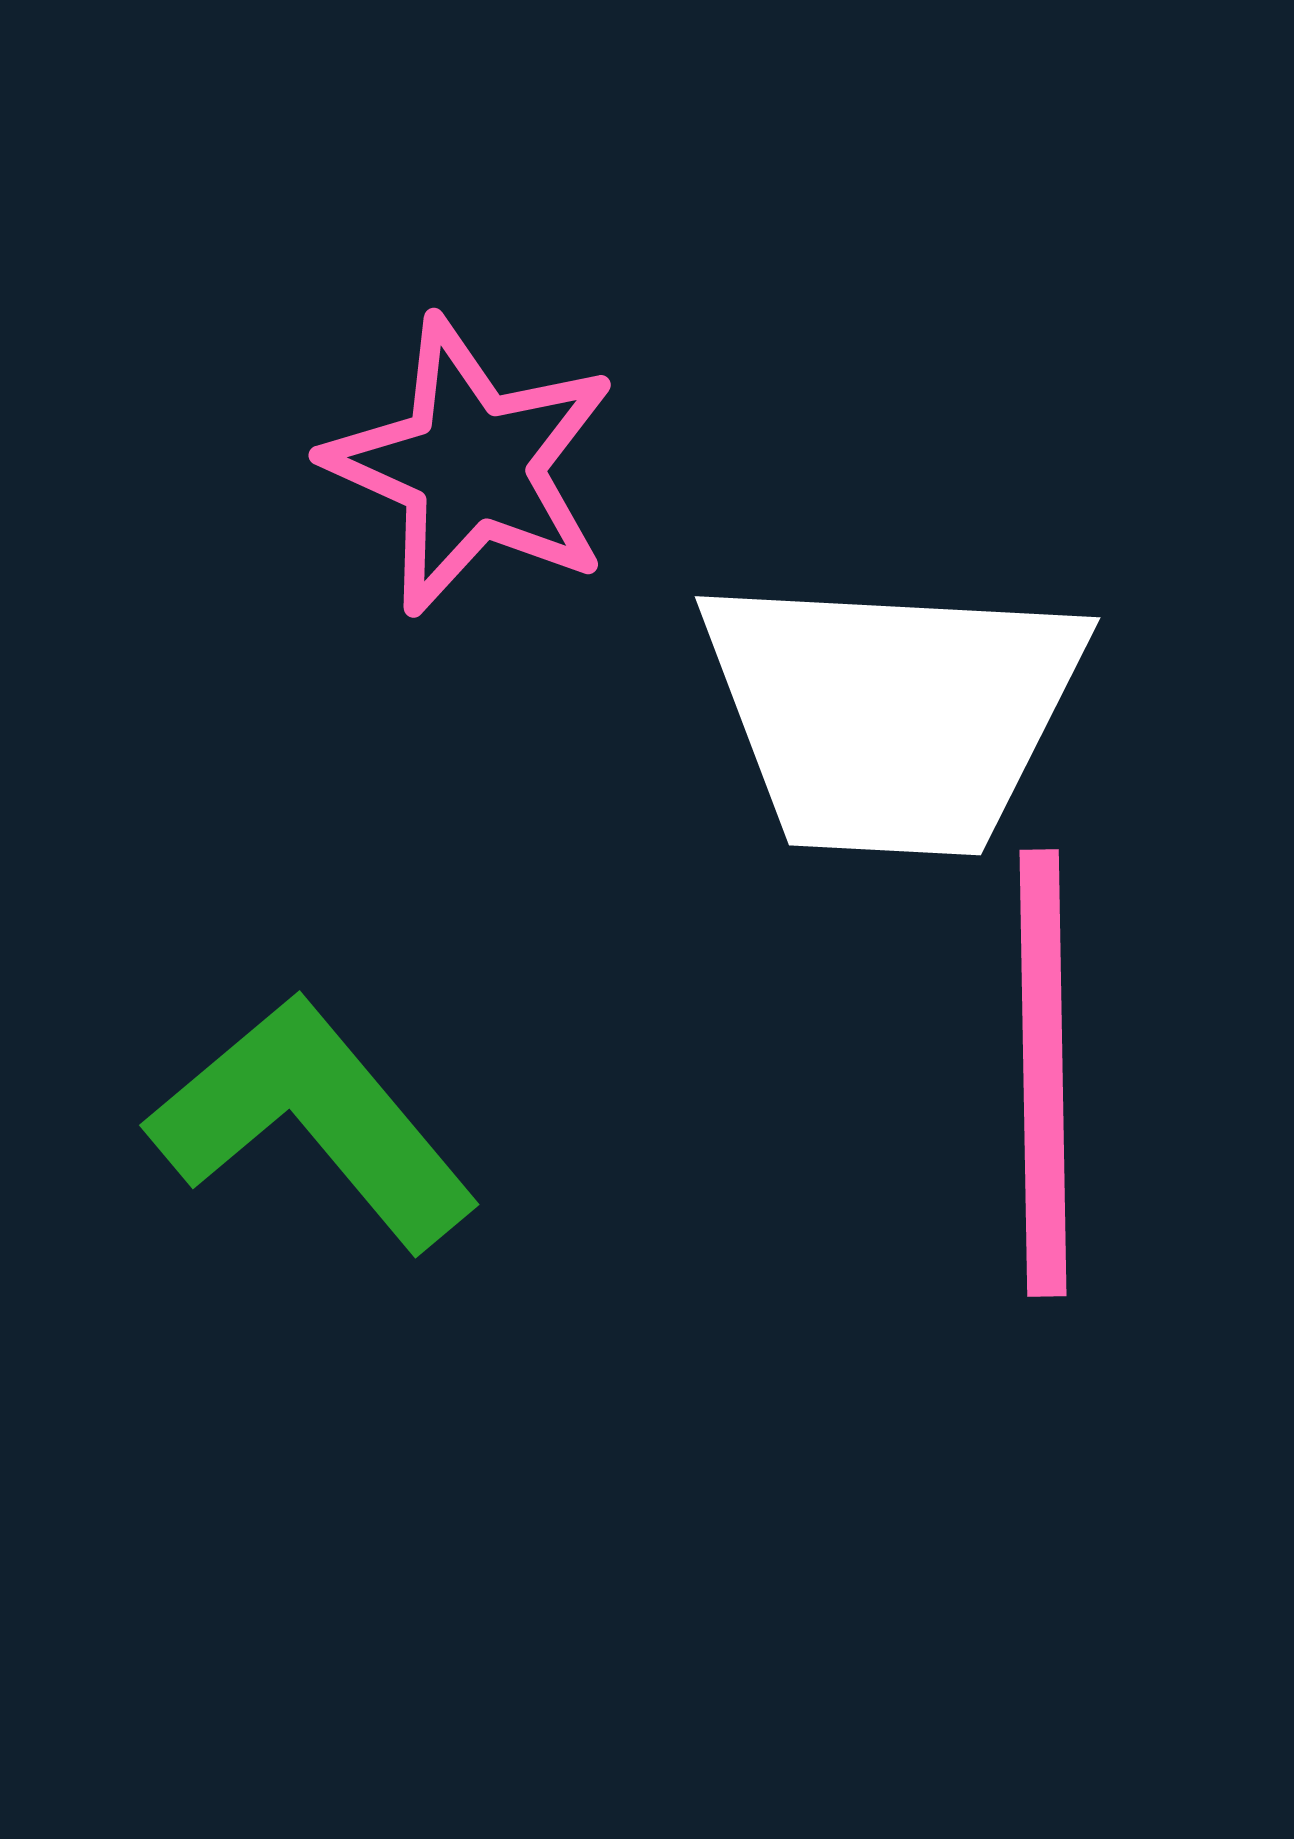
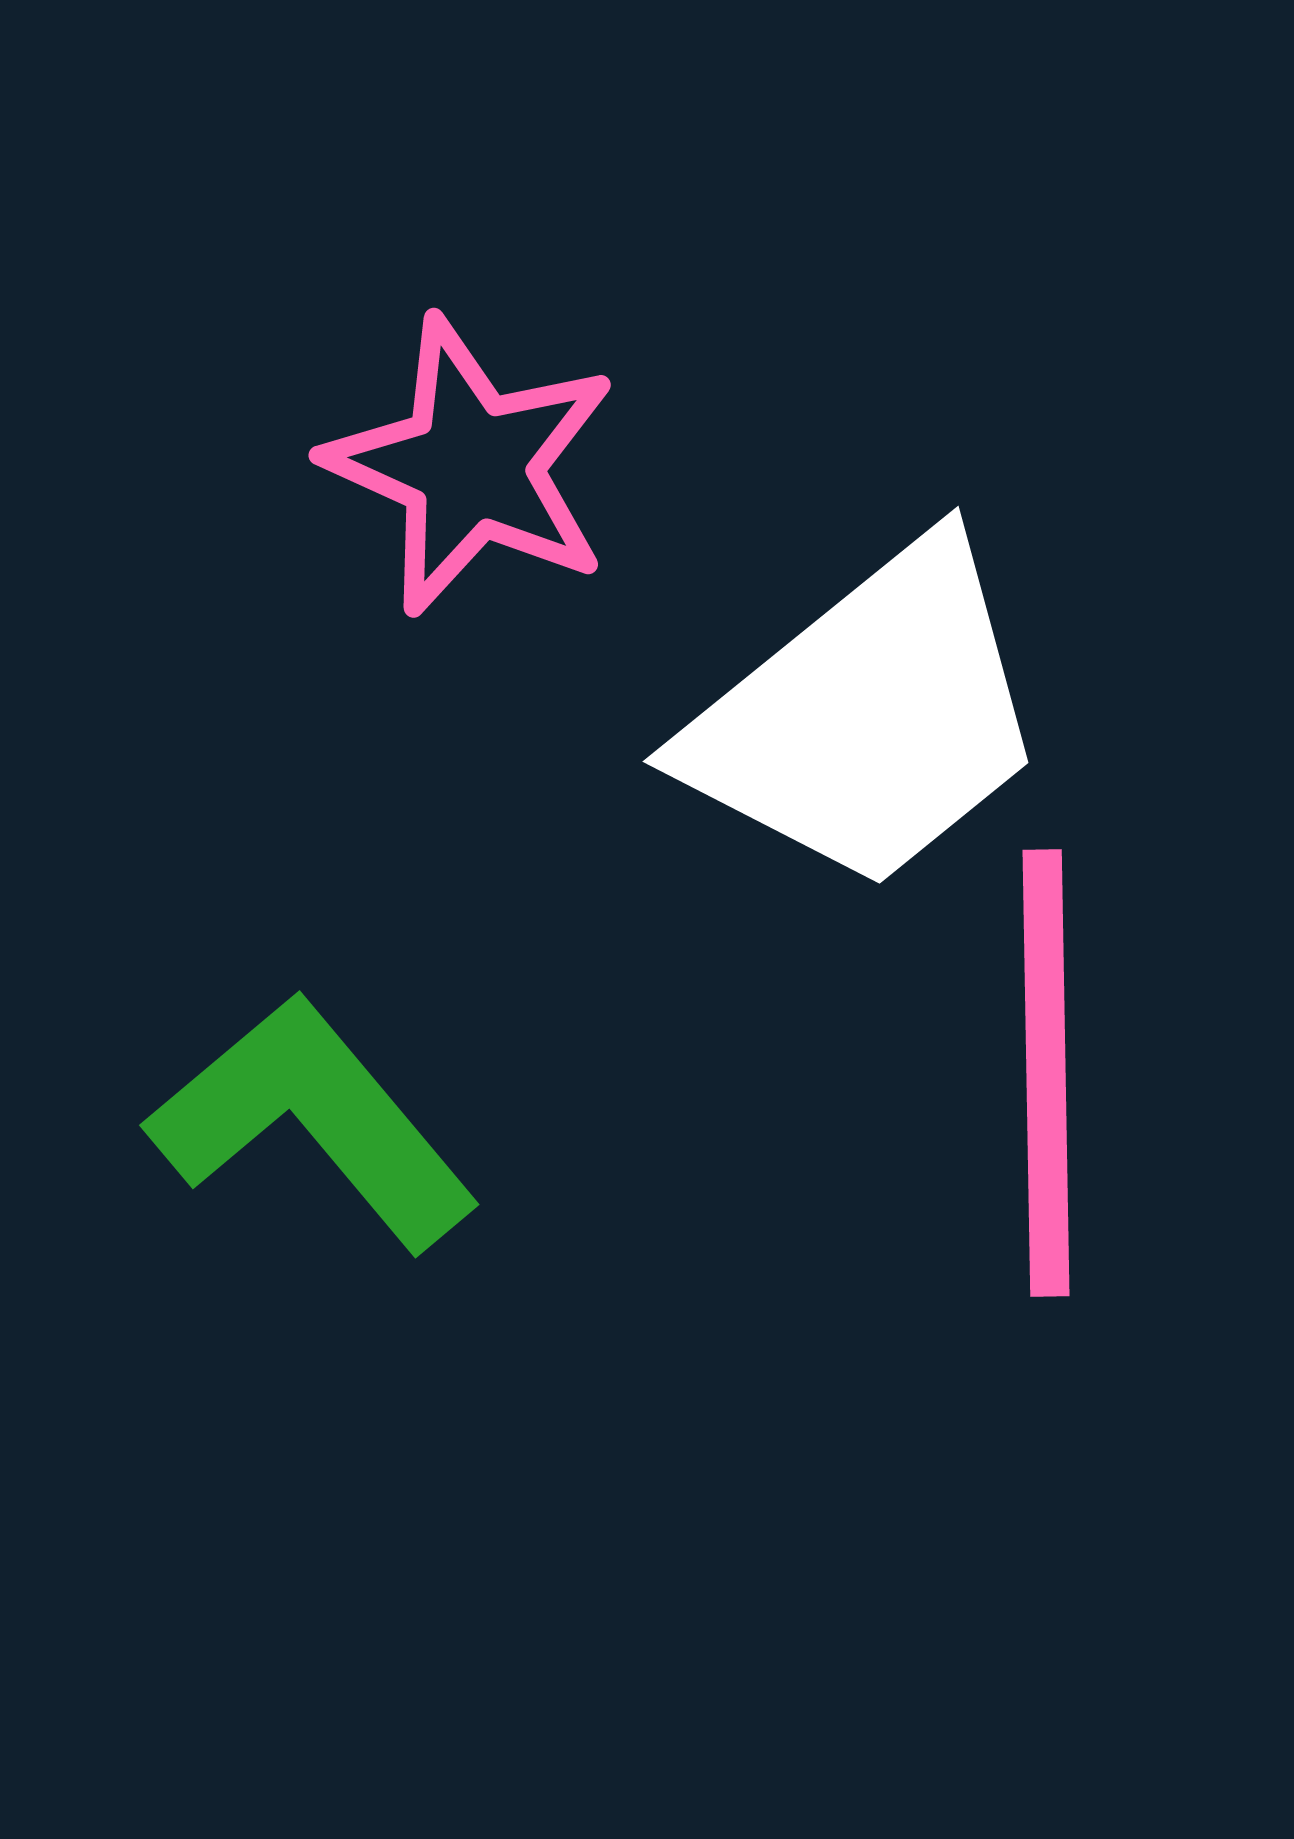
white trapezoid: moved 24 px left, 3 px down; rotated 42 degrees counterclockwise
pink line: moved 3 px right
